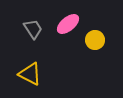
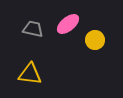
gray trapezoid: rotated 45 degrees counterclockwise
yellow triangle: rotated 20 degrees counterclockwise
